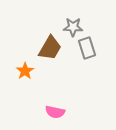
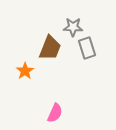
brown trapezoid: rotated 8 degrees counterclockwise
pink semicircle: moved 1 px down; rotated 78 degrees counterclockwise
